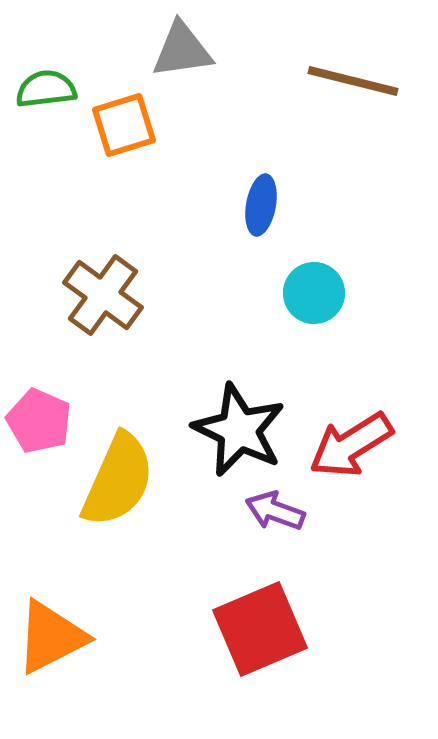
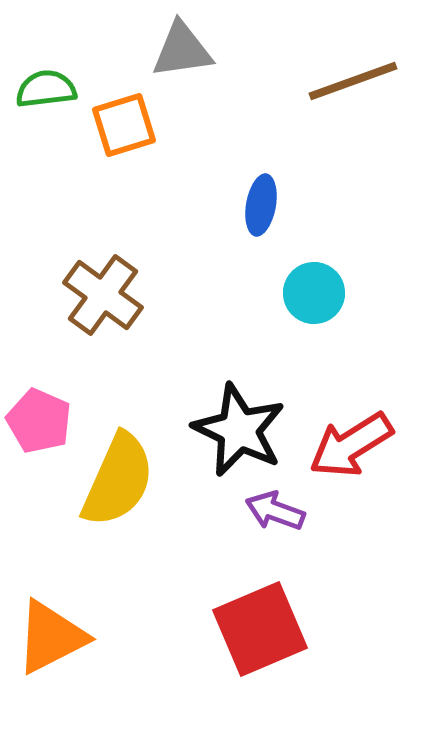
brown line: rotated 34 degrees counterclockwise
